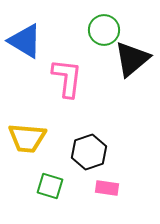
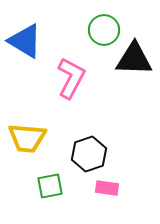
black triangle: moved 2 px right; rotated 42 degrees clockwise
pink L-shape: moved 4 px right; rotated 21 degrees clockwise
black hexagon: moved 2 px down
green square: rotated 28 degrees counterclockwise
